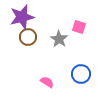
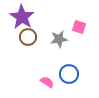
purple star: rotated 25 degrees counterclockwise
gray star: rotated 30 degrees clockwise
blue circle: moved 12 px left
